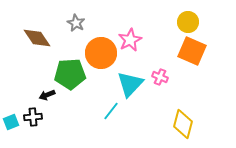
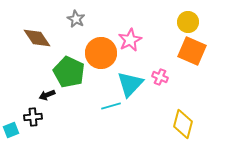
gray star: moved 4 px up
green pentagon: moved 1 px left, 2 px up; rotated 28 degrees clockwise
cyan line: moved 5 px up; rotated 36 degrees clockwise
cyan square: moved 8 px down
